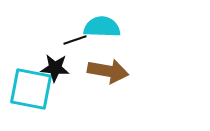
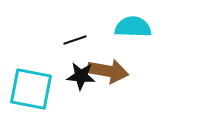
cyan semicircle: moved 31 px right
black star: moved 26 px right, 8 px down
